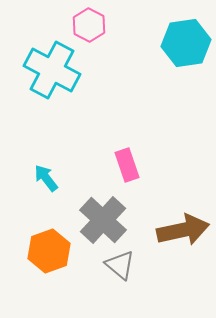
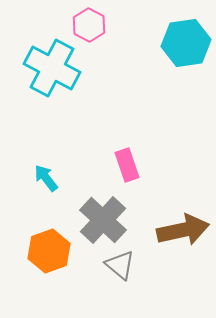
cyan cross: moved 2 px up
